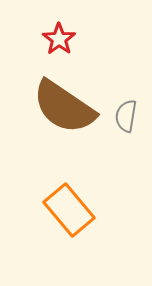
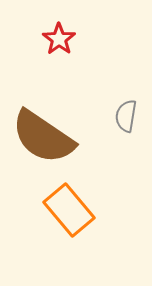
brown semicircle: moved 21 px left, 30 px down
